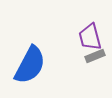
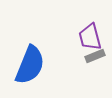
blue semicircle: rotated 6 degrees counterclockwise
